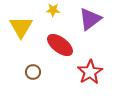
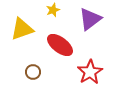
yellow star: rotated 24 degrees counterclockwise
yellow triangle: moved 1 px right, 2 px down; rotated 40 degrees clockwise
